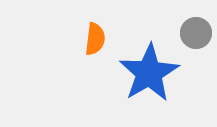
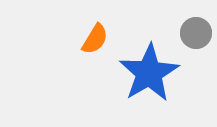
orange semicircle: rotated 24 degrees clockwise
